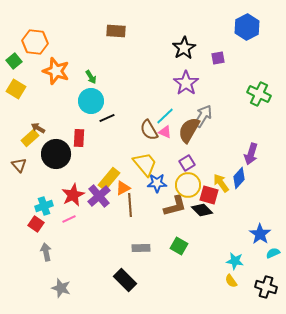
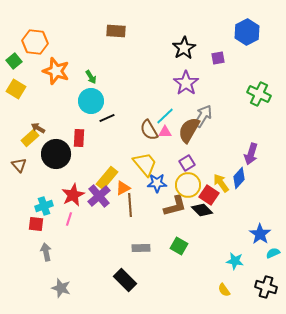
blue hexagon at (247, 27): moved 5 px down
pink triangle at (165, 132): rotated 24 degrees counterclockwise
yellow rectangle at (109, 179): moved 2 px left, 1 px up
red square at (209, 195): rotated 18 degrees clockwise
pink line at (69, 219): rotated 48 degrees counterclockwise
red square at (36, 224): rotated 28 degrees counterclockwise
yellow semicircle at (231, 281): moved 7 px left, 9 px down
